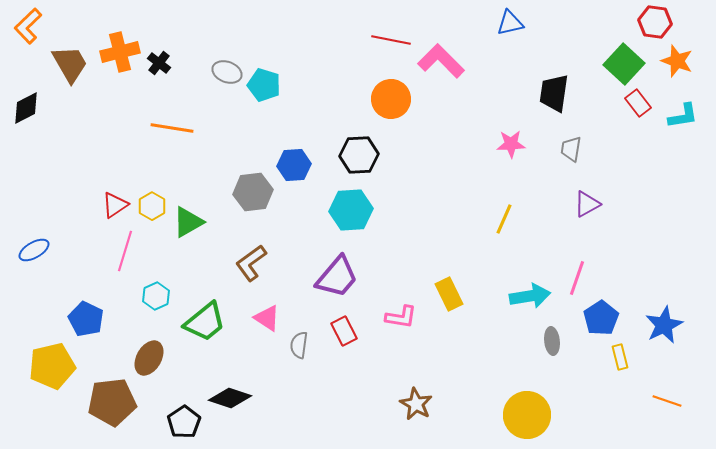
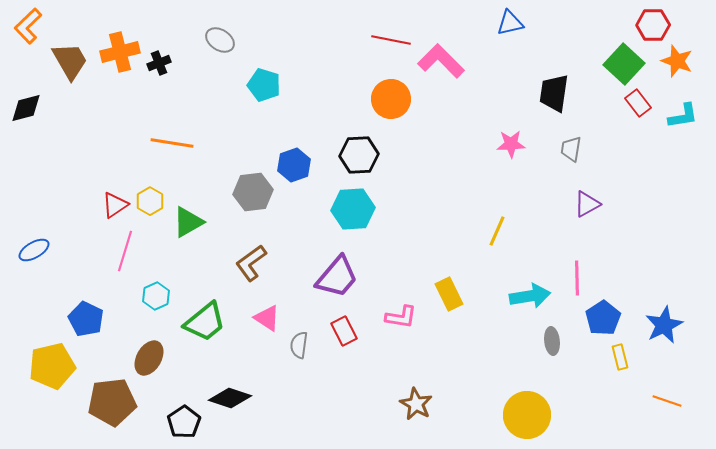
red hexagon at (655, 22): moved 2 px left, 3 px down; rotated 8 degrees counterclockwise
black cross at (159, 63): rotated 30 degrees clockwise
brown trapezoid at (70, 64): moved 3 px up
gray ellipse at (227, 72): moved 7 px left, 32 px up; rotated 12 degrees clockwise
black diamond at (26, 108): rotated 12 degrees clockwise
orange line at (172, 128): moved 15 px down
blue hexagon at (294, 165): rotated 16 degrees counterclockwise
yellow hexagon at (152, 206): moved 2 px left, 5 px up
cyan hexagon at (351, 210): moved 2 px right, 1 px up
yellow line at (504, 219): moved 7 px left, 12 px down
pink line at (577, 278): rotated 20 degrees counterclockwise
blue pentagon at (601, 318): moved 2 px right
